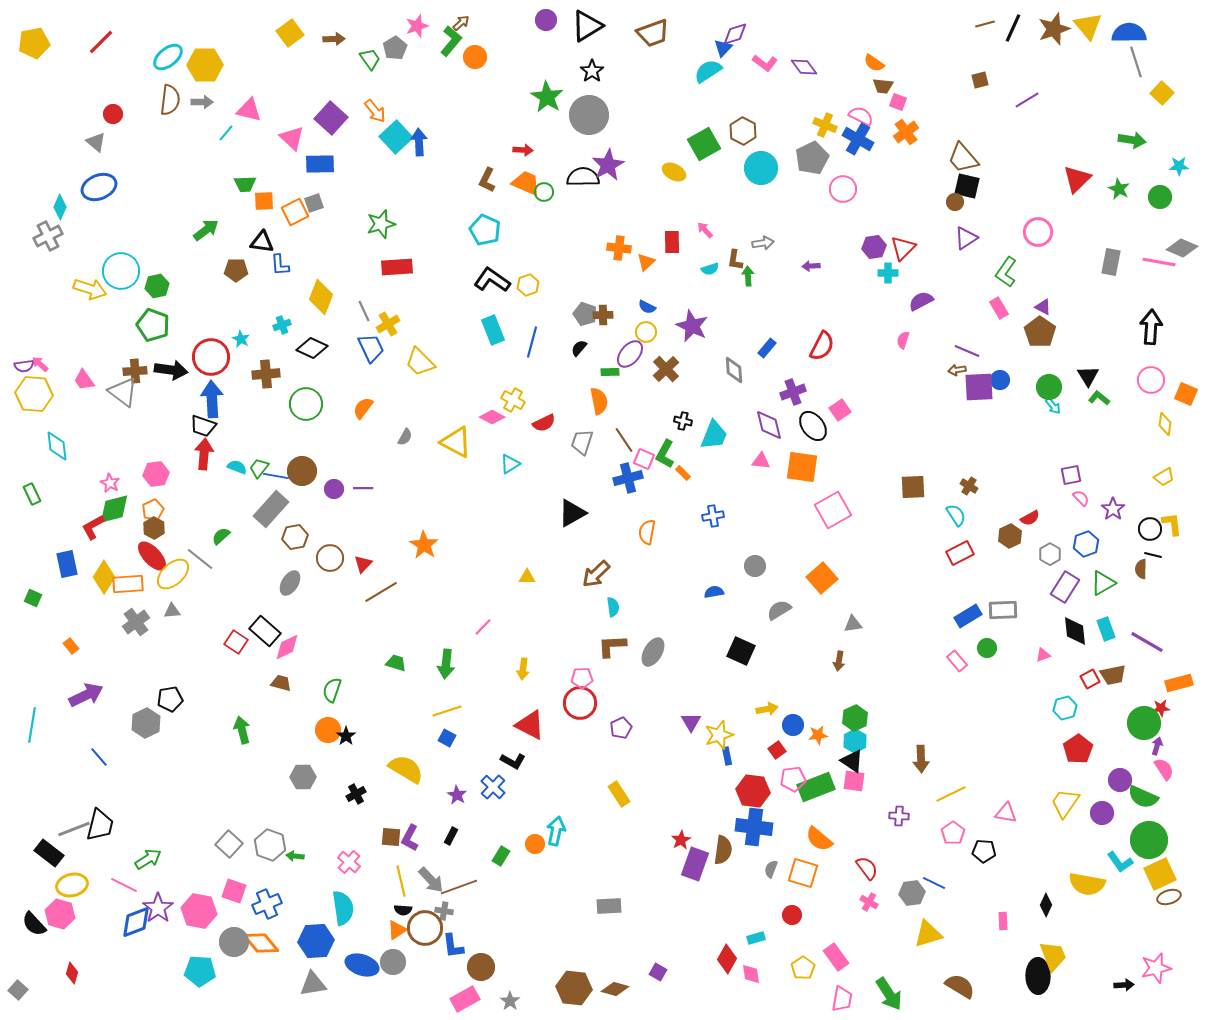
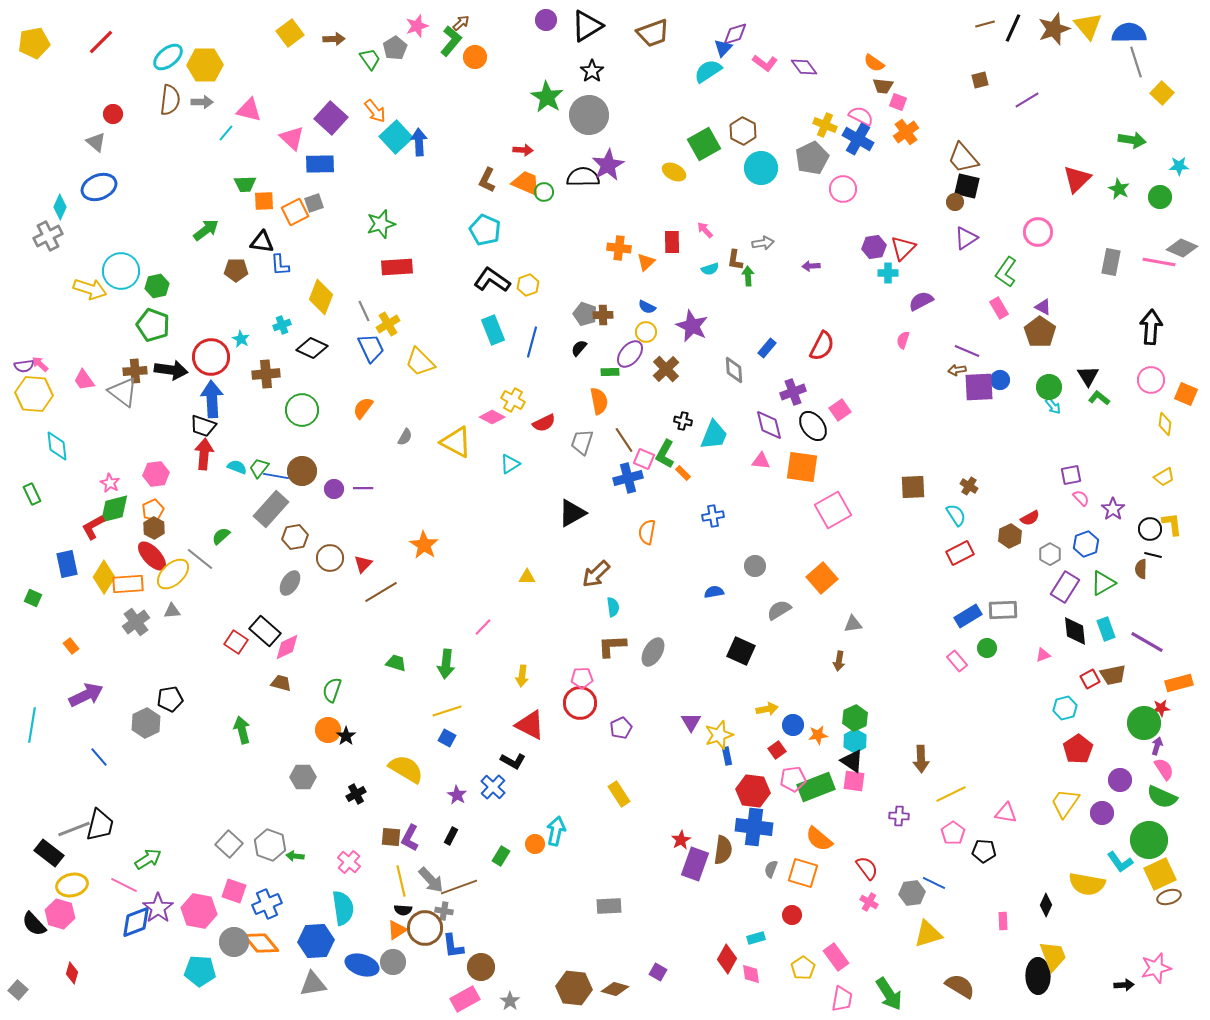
green circle at (306, 404): moved 4 px left, 6 px down
yellow arrow at (523, 669): moved 1 px left, 7 px down
green semicircle at (1143, 797): moved 19 px right
